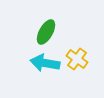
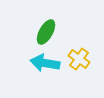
yellow cross: moved 2 px right
